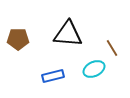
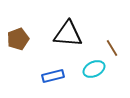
brown pentagon: rotated 20 degrees counterclockwise
